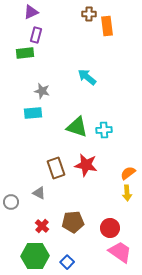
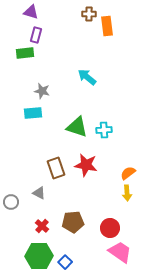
purple triangle: rotated 42 degrees clockwise
green hexagon: moved 4 px right
blue square: moved 2 px left
